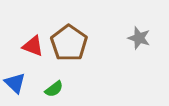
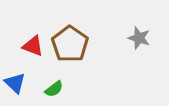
brown pentagon: moved 1 px right, 1 px down
